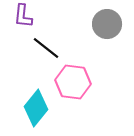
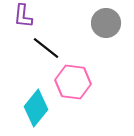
gray circle: moved 1 px left, 1 px up
